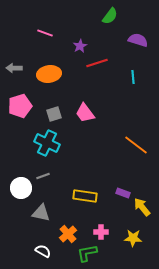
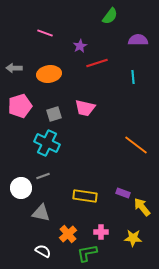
purple semicircle: rotated 18 degrees counterclockwise
pink trapezoid: moved 5 px up; rotated 40 degrees counterclockwise
